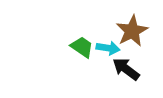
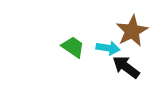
green trapezoid: moved 9 px left
black arrow: moved 2 px up
